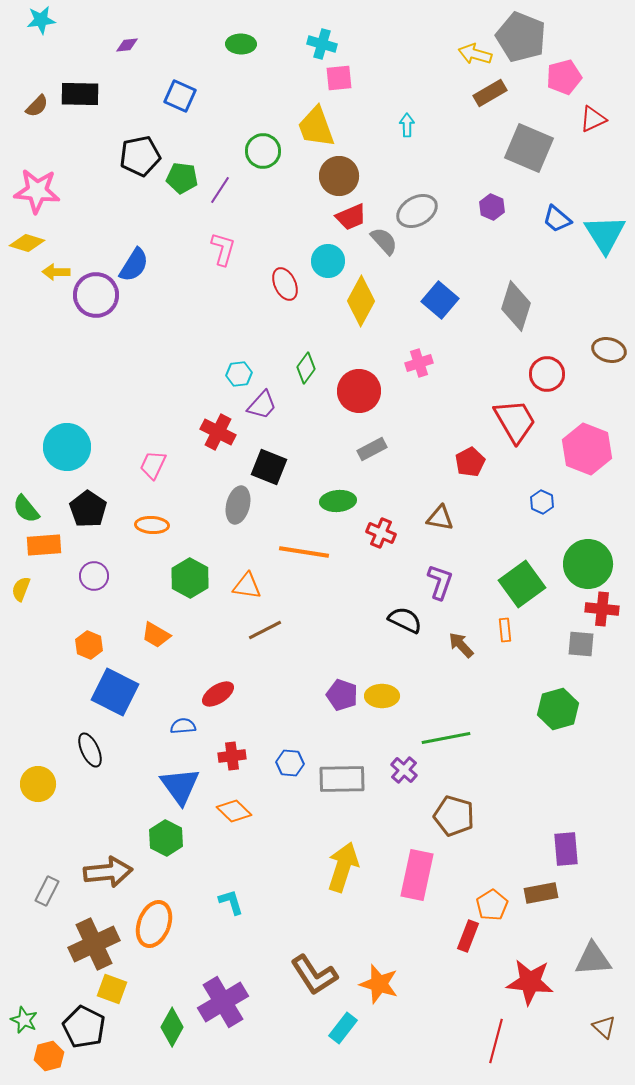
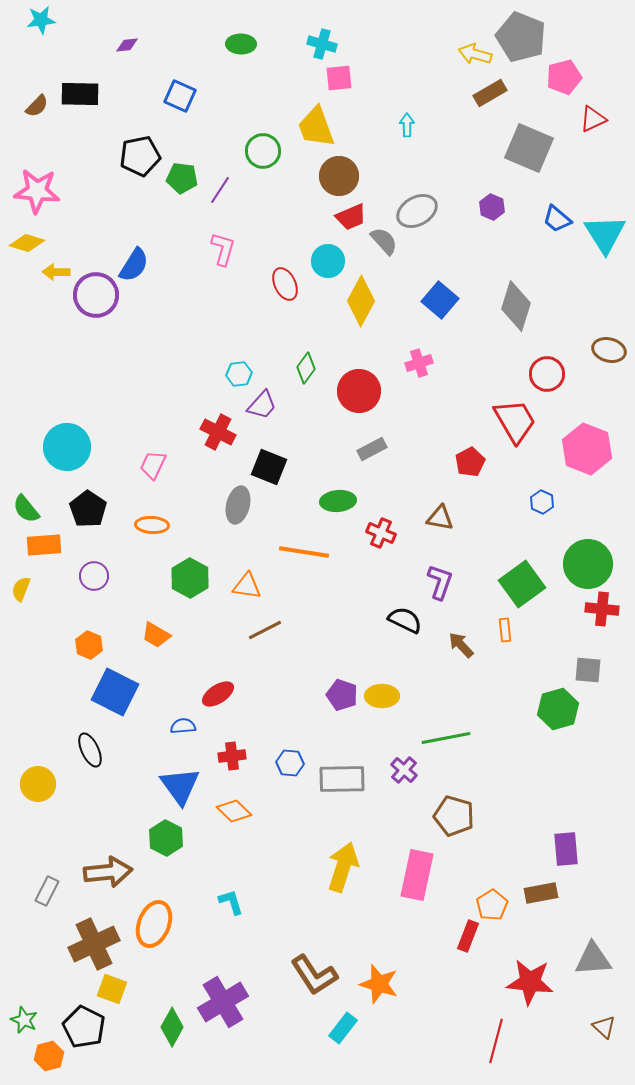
gray square at (581, 644): moved 7 px right, 26 px down
